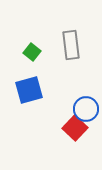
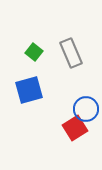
gray rectangle: moved 8 px down; rotated 16 degrees counterclockwise
green square: moved 2 px right
red square: rotated 15 degrees clockwise
